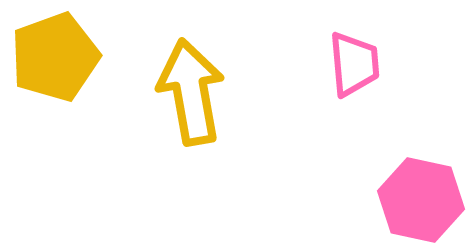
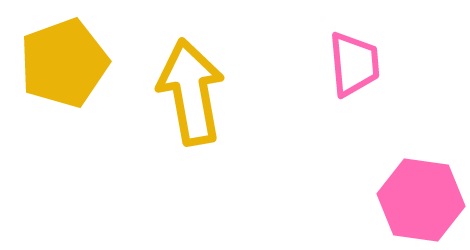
yellow pentagon: moved 9 px right, 6 px down
pink hexagon: rotated 4 degrees counterclockwise
